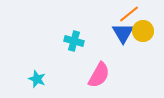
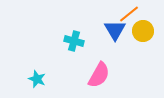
blue triangle: moved 8 px left, 3 px up
